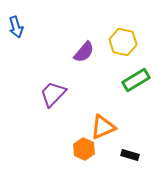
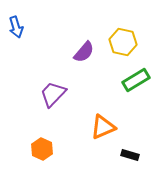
orange hexagon: moved 42 px left
